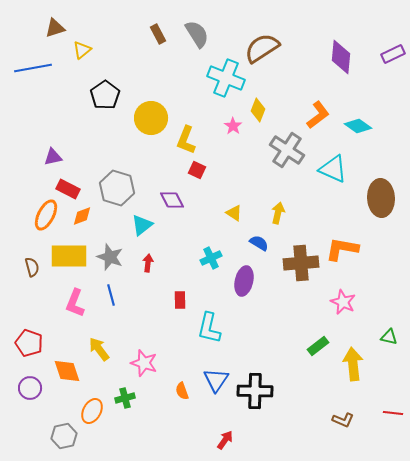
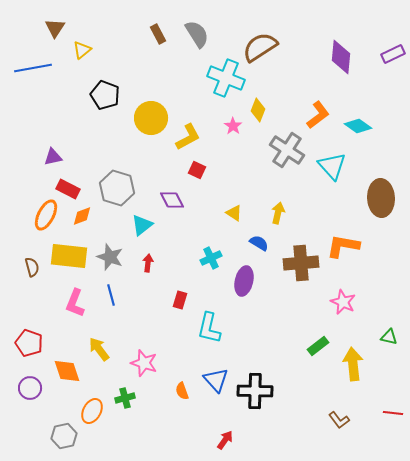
brown triangle at (55, 28): rotated 40 degrees counterclockwise
brown semicircle at (262, 48): moved 2 px left, 1 px up
black pentagon at (105, 95): rotated 16 degrees counterclockwise
yellow L-shape at (186, 140): moved 2 px right, 3 px up; rotated 140 degrees counterclockwise
cyan triangle at (333, 169): moved 1 px left, 3 px up; rotated 24 degrees clockwise
orange L-shape at (342, 249): moved 1 px right, 3 px up
yellow rectangle at (69, 256): rotated 6 degrees clockwise
red rectangle at (180, 300): rotated 18 degrees clockwise
blue triangle at (216, 380): rotated 16 degrees counterclockwise
brown L-shape at (343, 420): moved 4 px left; rotated 30 degrees clockwise
